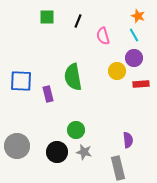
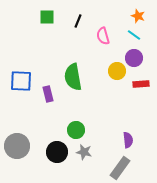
cyan line: rotated 24 degrees counterclockwise
gray rectangle: moved 2 px right; rotated 50 degrees clockwise
